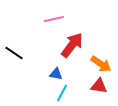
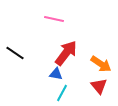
pink line: rotated 24 degrees clockwise
red arrow: moved 6 px left, 8 px down
black line: moved 1 px right
red triangle: rotated 42 degrees clockwise
